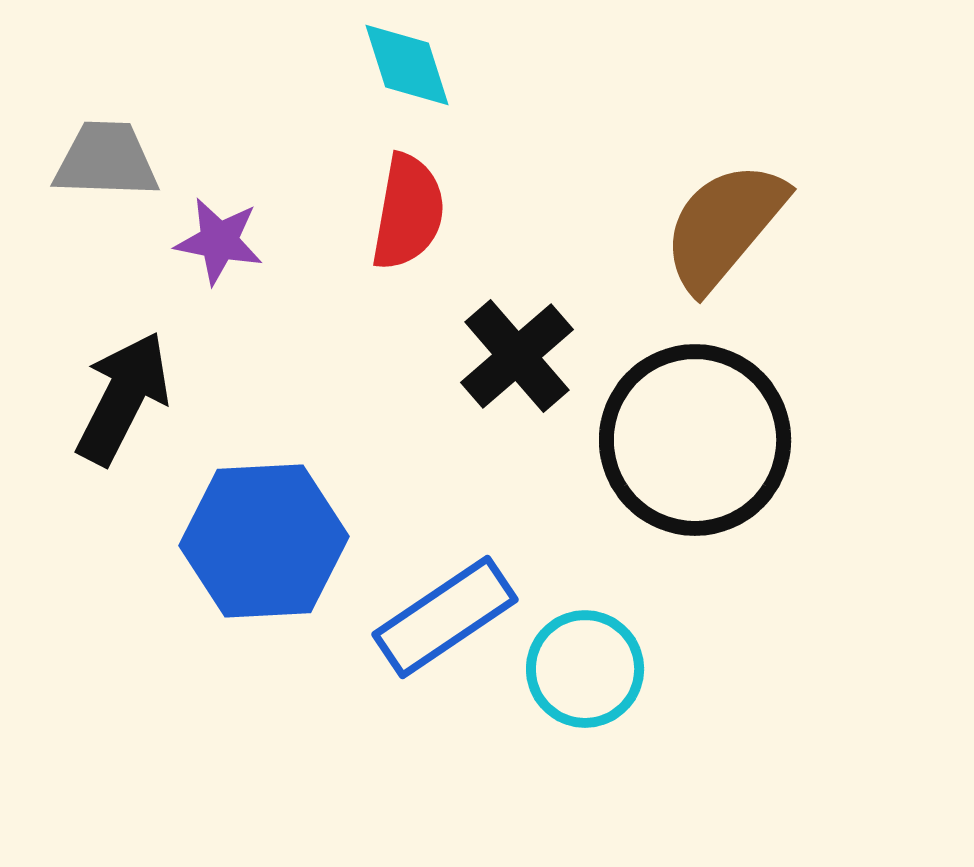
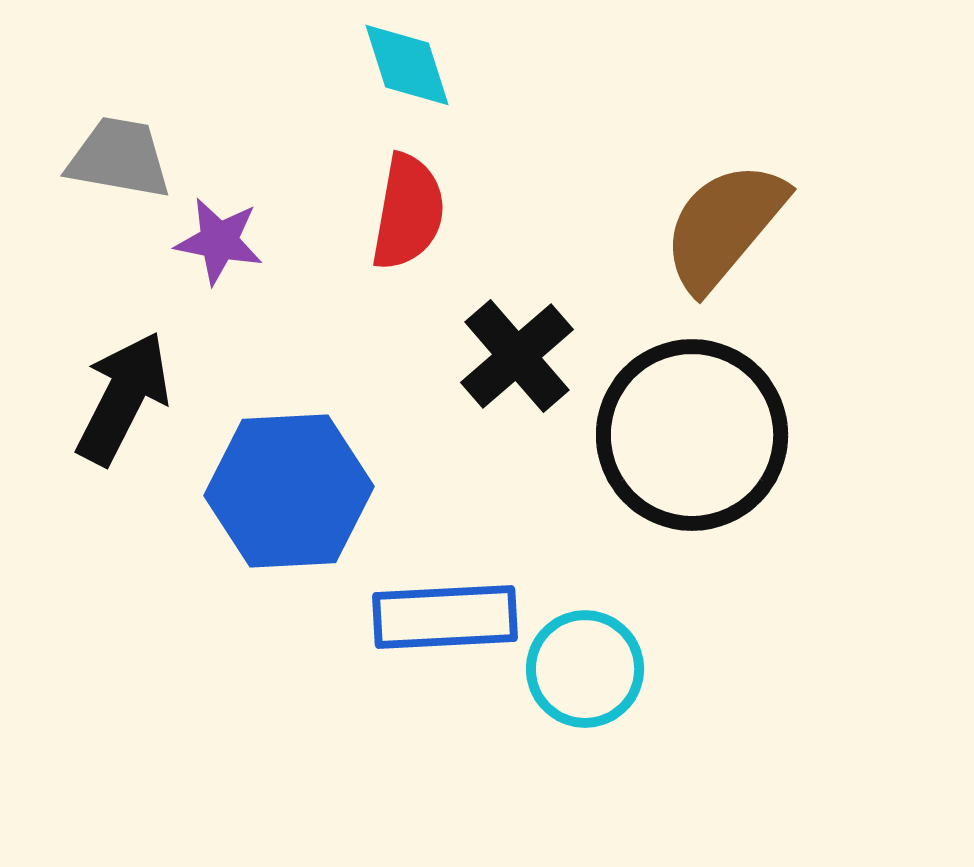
gray trapezoid: moved 13 px right, 2 px up; rotated 8 degrees clockwise
black circle: moved 3 px left, 5 px up
blue hexagon: moved 25 px right, 50 px up
blue rectangle: rotated 31 degrees clockwise
